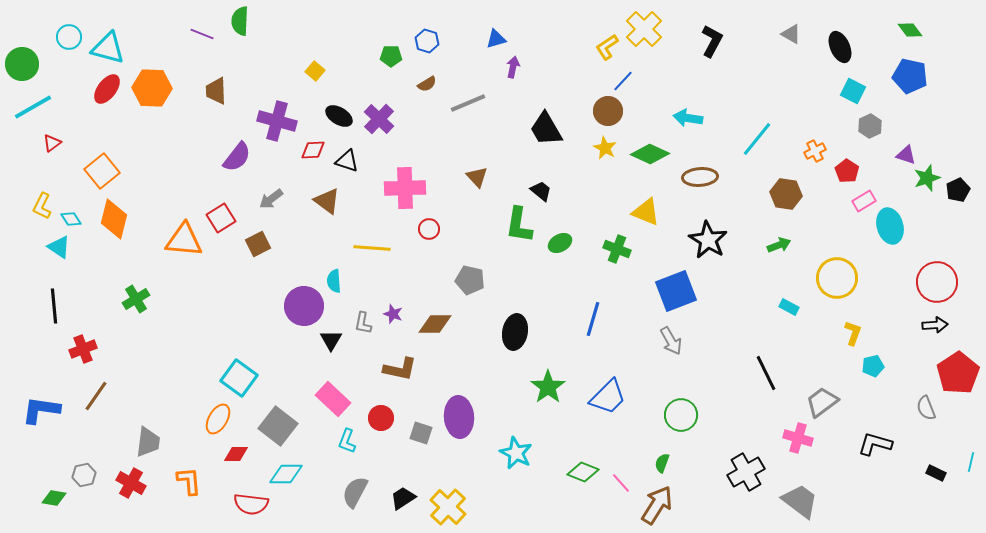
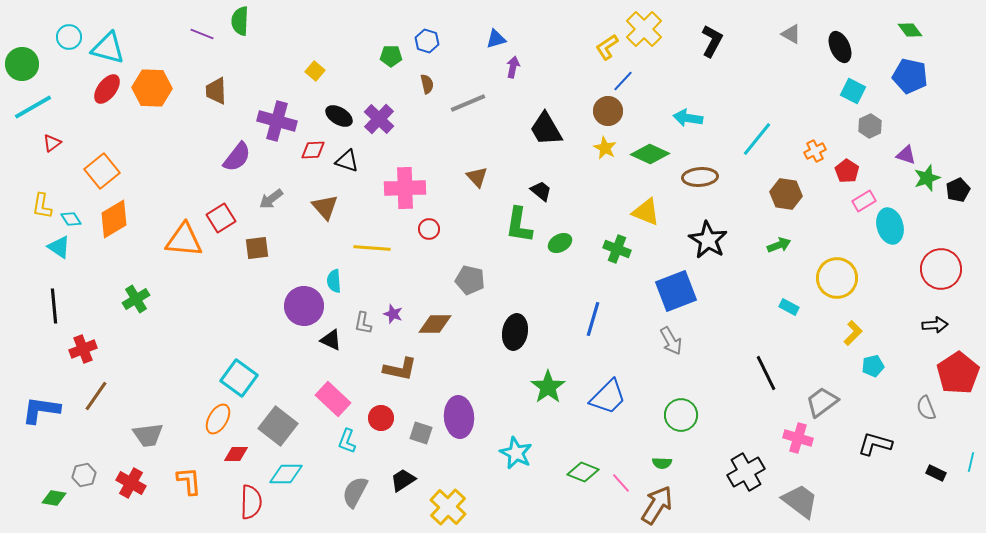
brown semicircle at (427, 84): rotated 72 degrees counterclockwise
brown triangle at (327, 201): moved 2 px left, 6 px down; rotated 12 degrees clockwise
yellow L-shape at (42, 206): rotated 16 degrees counterclockwise
orange diamond at (114, 219): rotated 45 degrees clockwise
brown square at (258, 244): moved 1 px left, 4 px down; rotated 20 degrees clockwise
red circle at (937, 282): moved 4 px right, 13 px up
yellow L-shape at (853, 333): rotated 25 degrees clockwise
black triangle at (331, 340): rotated 35 degrees counterclockwise
gray trapezoid at (148, 442): moved 7 px up; rotated 76 degrees clockwise
green semicircle at (662, 463): rotated 108 degrees counterclockwise
black trapezoid at (403, 498): moved 18 px up
red semicircle at (251, 504): moved 2 px up; rotated 96 degrees counterclockwise
